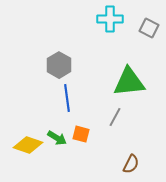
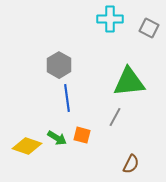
orange square: moved 1 px right, 1 px down
yellow diamond: moved 1 px left, 1 px down
